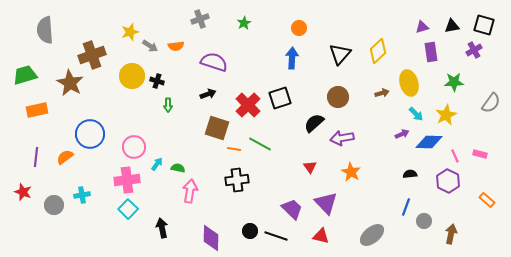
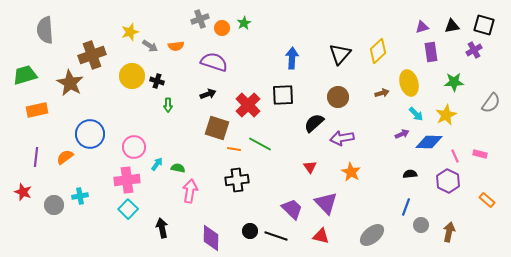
orange circle at (299, 28): moved 77 px left
black square at (280, 98): moved 3 px right, 3 px up; rotated 15 degrees clockwise
cyan cross at (82, 195): moved 2 px left, 1 px down
gray circle at (424, 221): moved 3 px left, 4 px down
brown arrow at (451, 234): moved 2 px left, 2 px up
